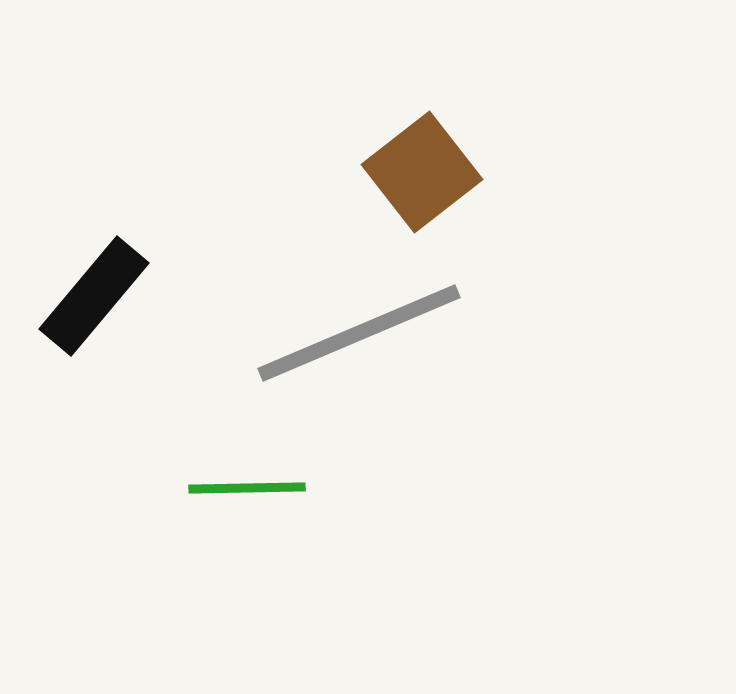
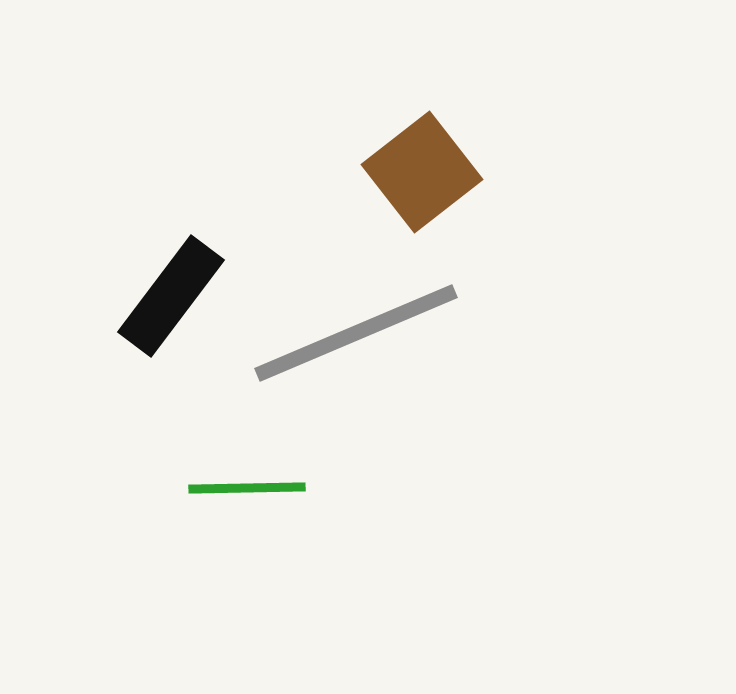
black rectangle: moved 77 px right; rotated 3 degrees counterclockwise
gray line: moved 3 px left
